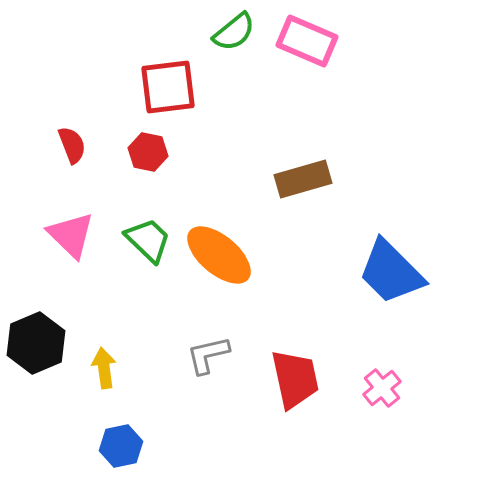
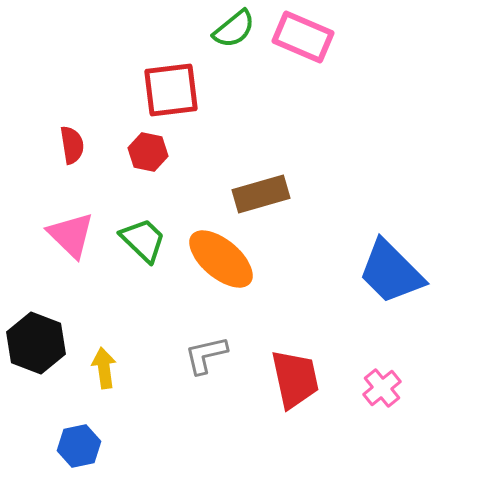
green semicircle: moved 3 px up
pink rectangle: moved 4 px left, 4 px up
red square: moved 3 px right, 3 px down
red semicircle: rotated 12 degrees clockwise
brown rectangle: moved 42 px left, 15 px down
green trapezoid: moved 5 px left
orange ellipse: moved 2 px right, 4 px down
black hexagon: rotated 16 degrees counterclockwise
gray L-shape: moved 2 px left
blue hexagon: moved 42 px left
